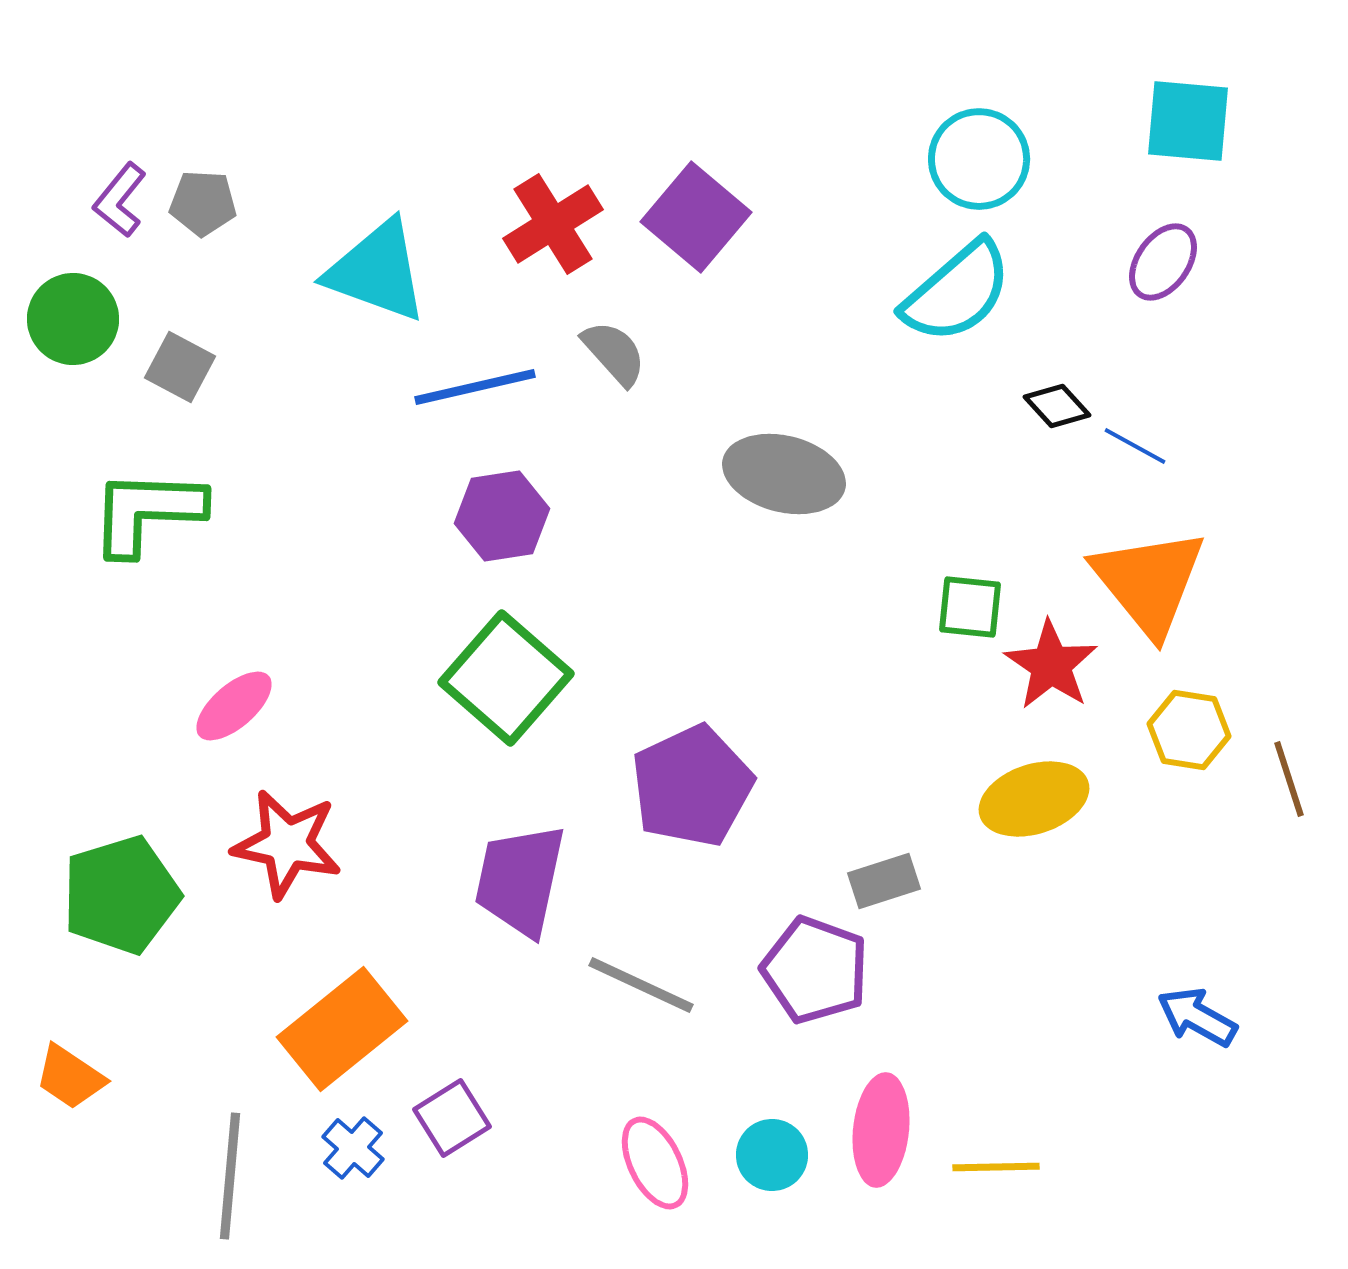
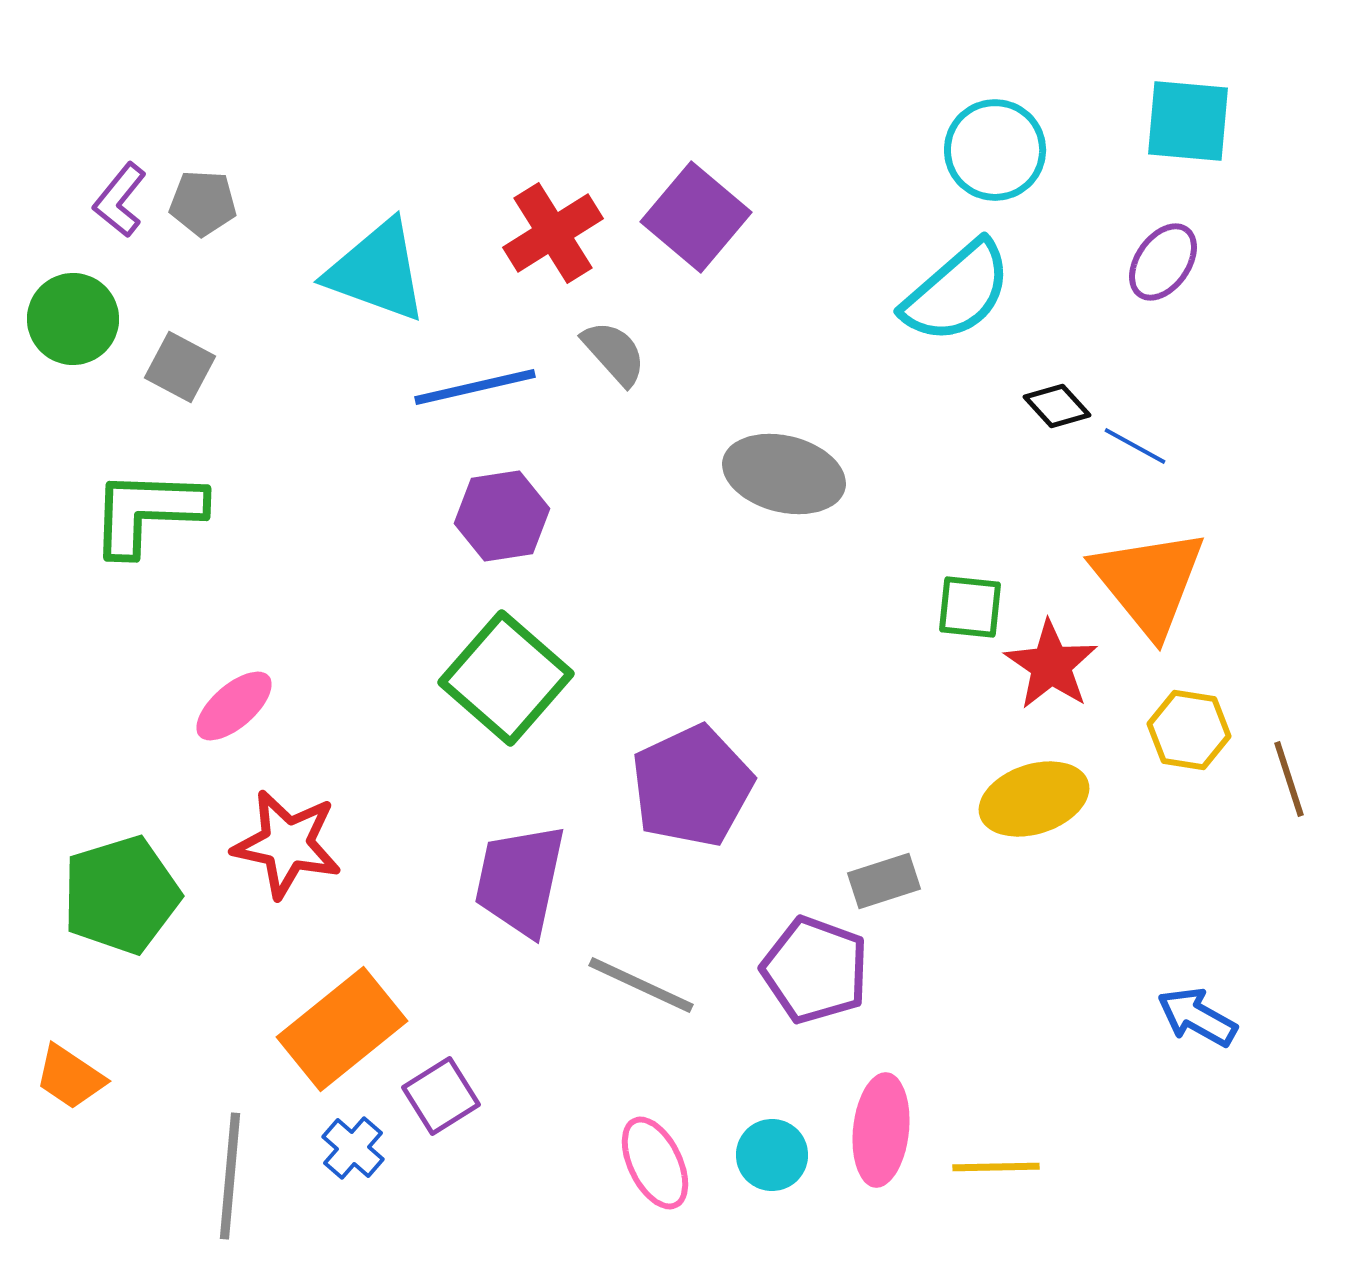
cyan circle at (979, 159): moved 16 px right, 9 px up
red cross at (553, 224): moved 9 px down
purple square at (452, 1118): moved 11 px left, 22 px up
